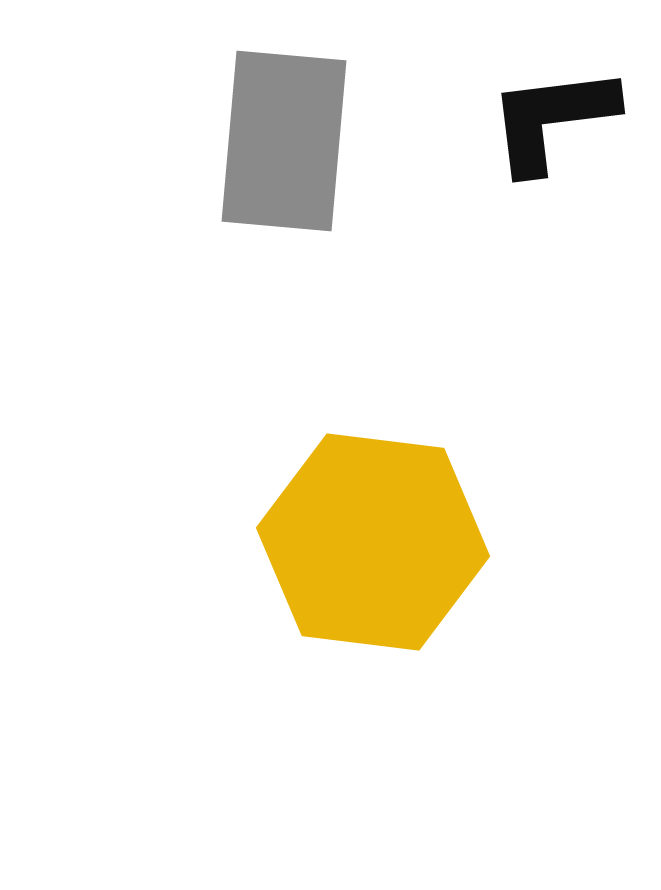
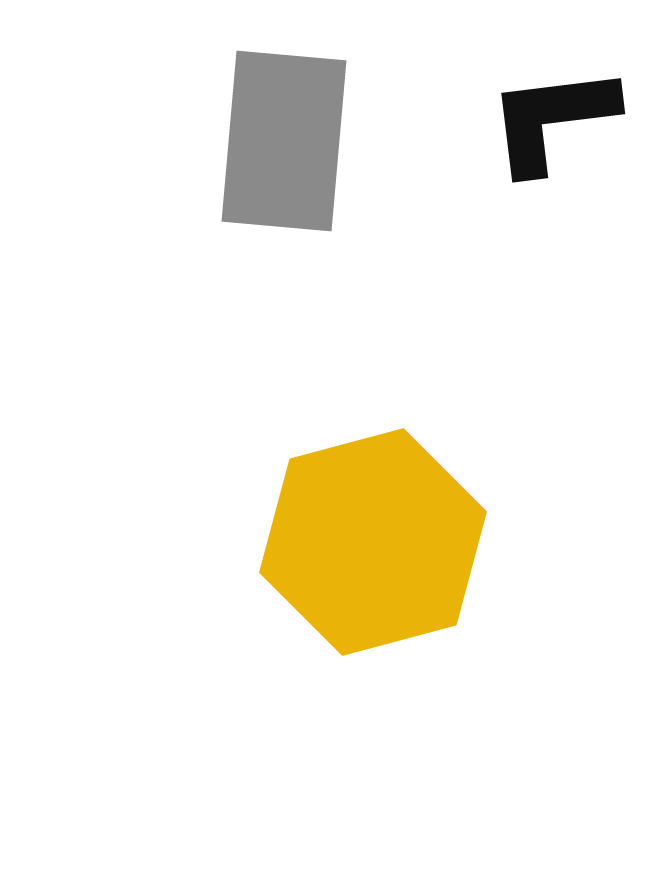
yellow hexagon: rotated 22 degrees counterclockwise
